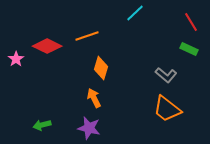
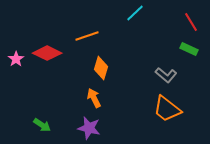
red diamond: moved 7 px down
green arrow: rotated 132 degrees counterclockwise
